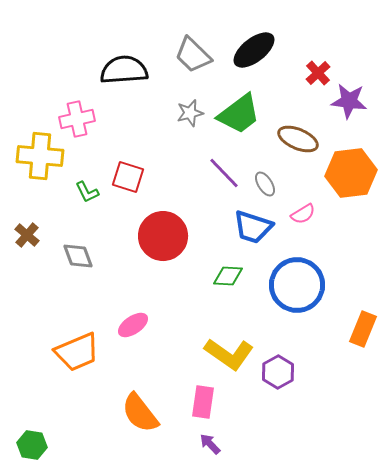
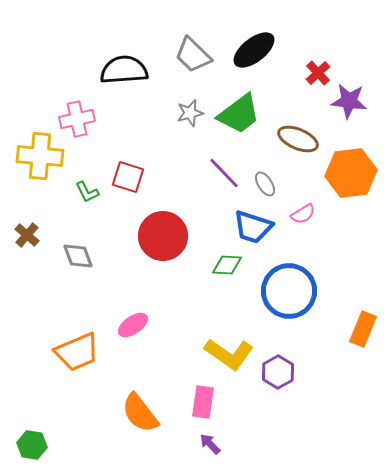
green diamond: moved 1 px left, 11 px up
blue circle: moved 8 px left, 6 px down
